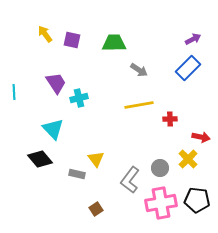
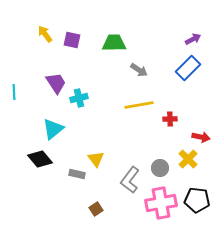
cyan triangle: rotated 35 degrees clockwise
